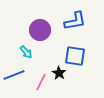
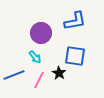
purple circle: moved 1 px right, 3 px down
cyan arrow: moved 9 px right, 5 px down
pink line: moved 2 px left, 2 px up
